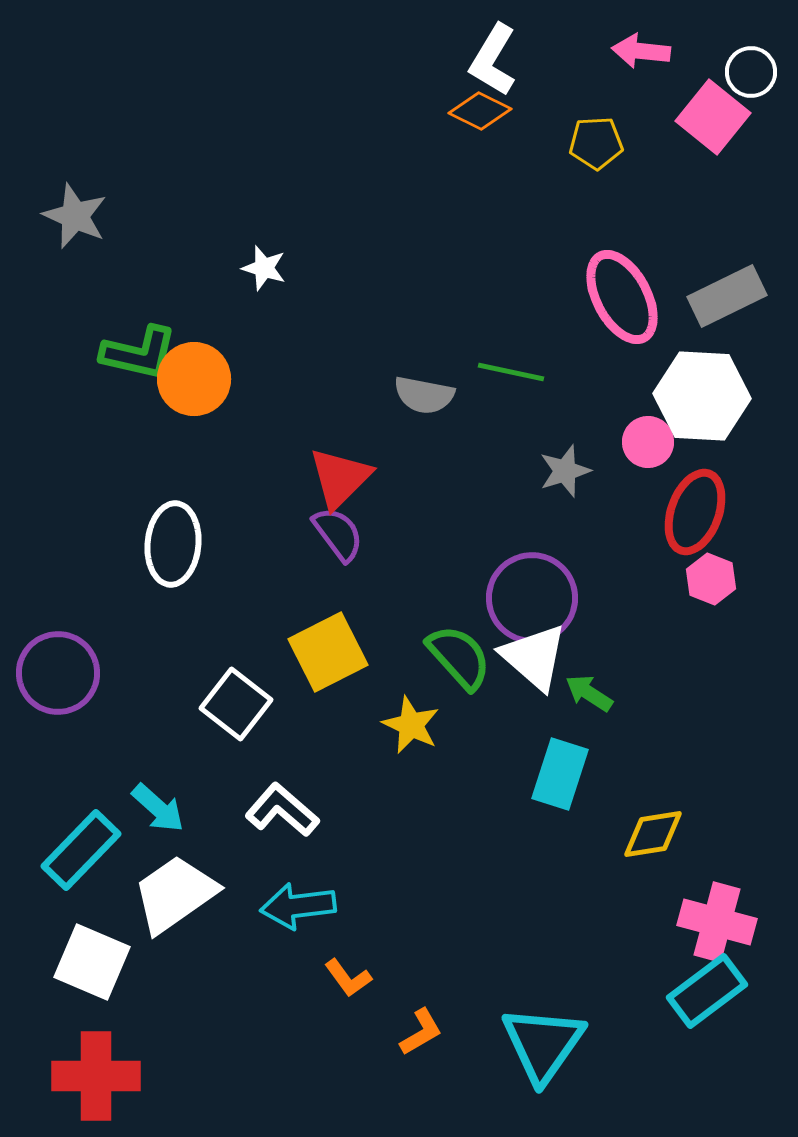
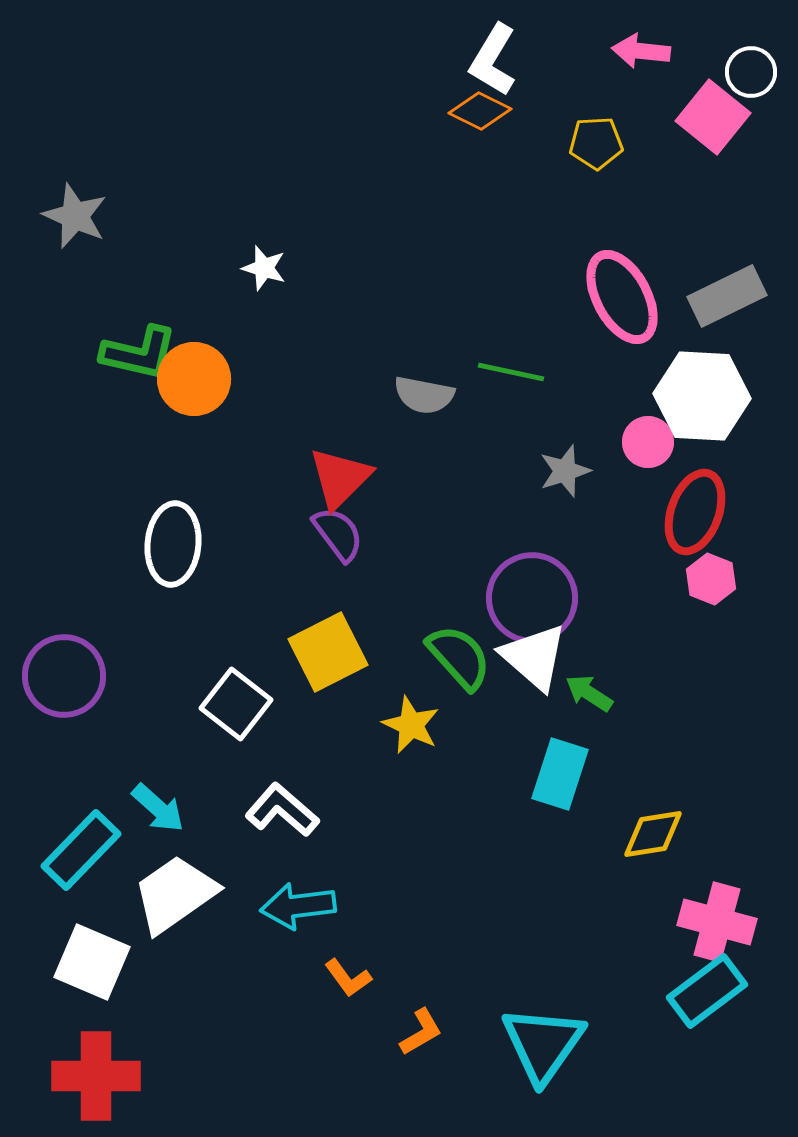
purple circle at (58, 673): moved 6 px right, 3 px down
